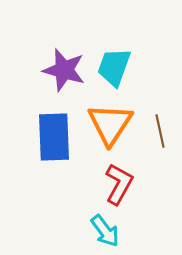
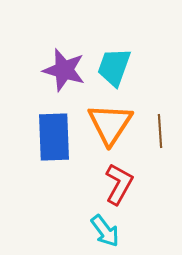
brown line: rotated 8 degrees clockwise
